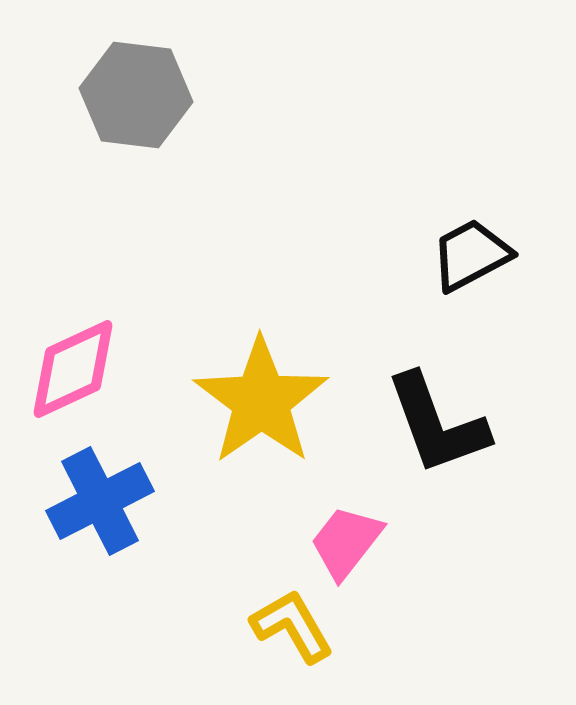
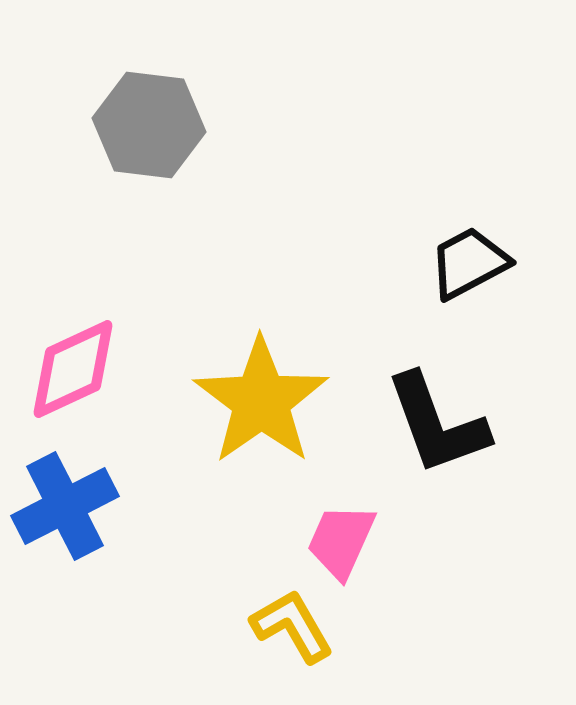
gray hexagon: moved 13 px right, 30 px down
black trapezoid: moved 2 px left, 8 px down
blue cross: moved 35 px left, 5 px down
pink trapezoid: moved 5 px left, 1 px up; rotated 14 degrees counterclockwise
